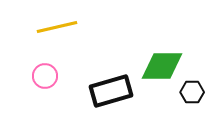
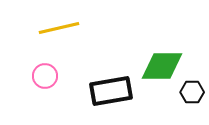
yellow line: moved 2 px right, 1 px down
black rectangle: rotated 6 degrees clockwise
